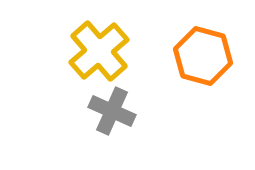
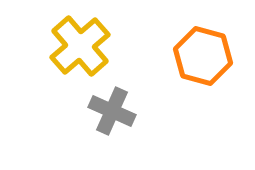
yellow cross: moved 19 px left, 5 px up
